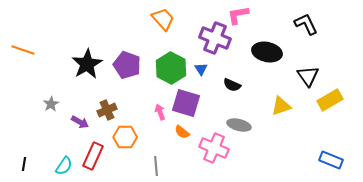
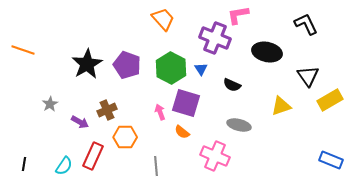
gray star: moved 1 px left
pink cross: moved 1 px right, 8 px down
